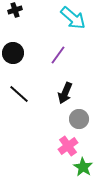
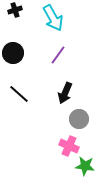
cyan arrow: moved 20 px left; rotated 20 degrees clockwise
pink cross: moved 1 px right; rotated 30 degrees counterclockwise
green star: moved 2 px right, 1 px up; rotated 24 degrees counterclockwise
